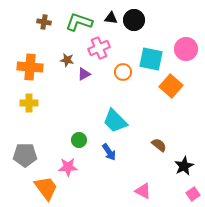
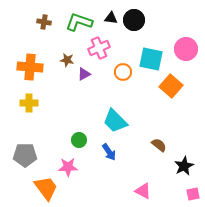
pink square: rotated 24 degrees clockwise
